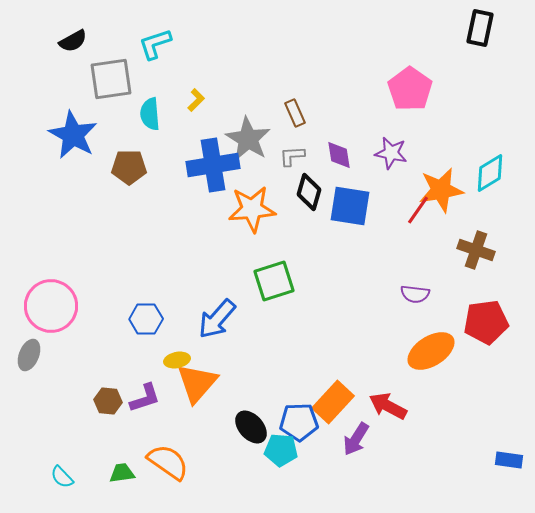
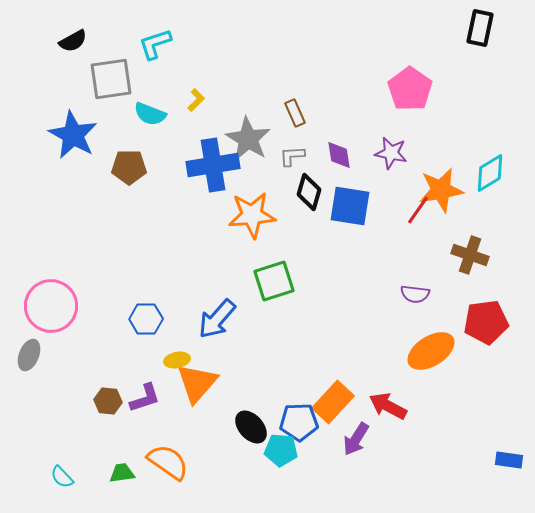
cyan semicircle at (150, 114): rotated 64 degrees counterclockwise
orange star at (252, 209): moved 6 px down
brown cross at (476, 250): moved 6 px left, 5 px down
